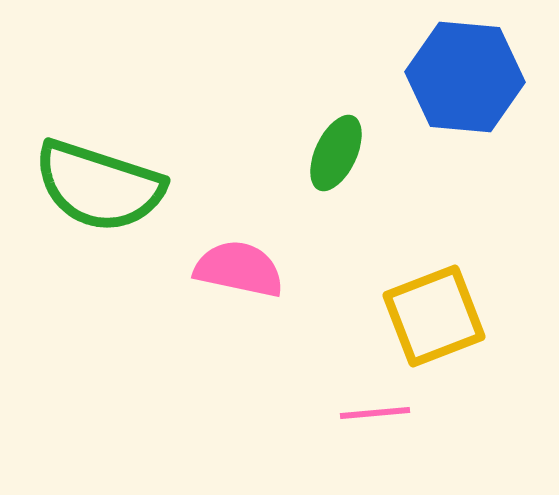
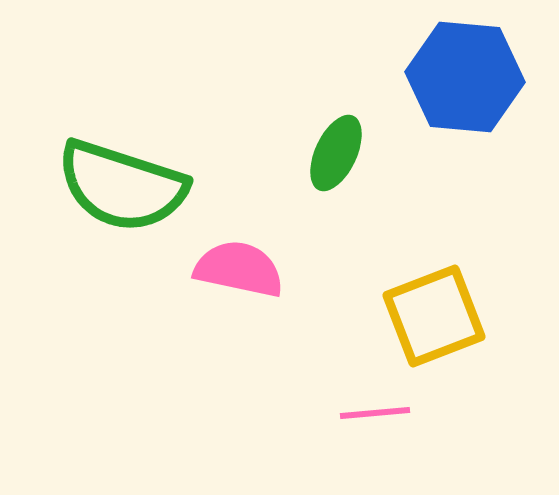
green semicircle: moved 23 px right
